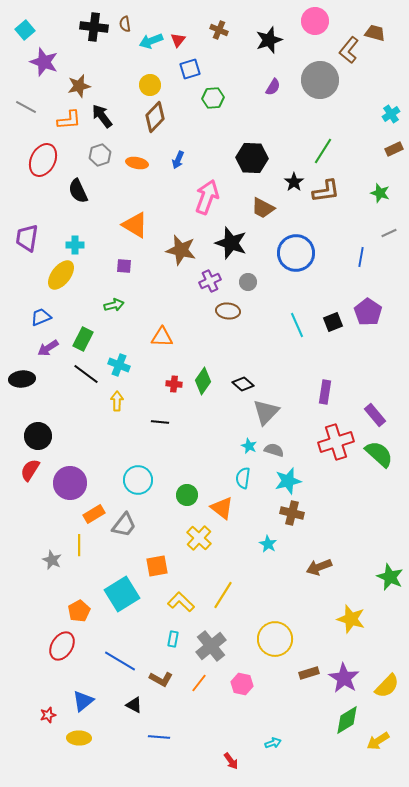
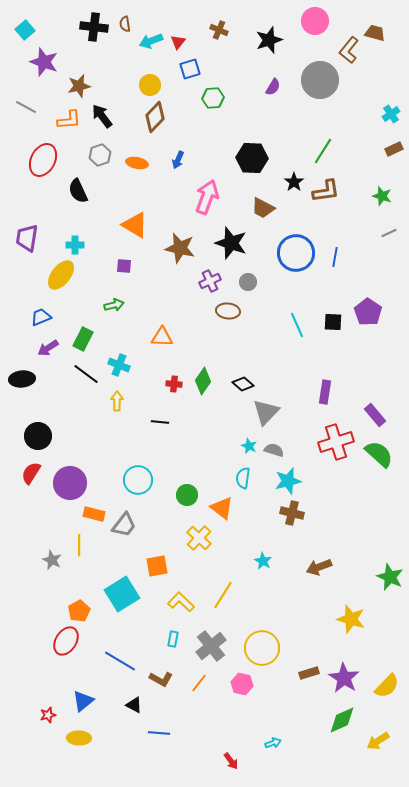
red triangle at (178, 40): moved 2 px down
green star at (380, 193): moved 2 px right, 3 px down
brown star at (181, 250): moved 1 px left, 2 px up
blue line at (361, 257): moved 26 px left
black square at (333, 322): rotated 24 degrees clockwise
red semicircle at (30, 470): moved 1 px right, 3 px down
orange rectangle at (94, 514): rotated 45 degrees clockwise
cyan star at (268, 544): moved 5 px left, 17 px down
yellow circle at (275, 639): moved 13 px left, 9 px down
red ellipse at (62, 646): moved 4 px right, 5 px up
green diamond at (347, 720): moved 5 px left; rotated 8 degrees clockwise
blue line at (159, 737): moved 4 px up
